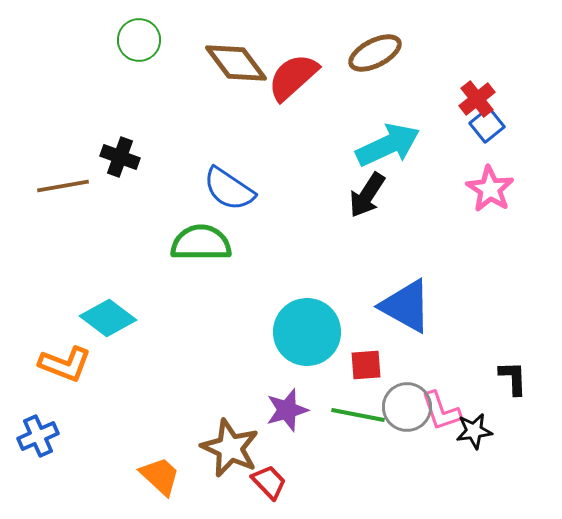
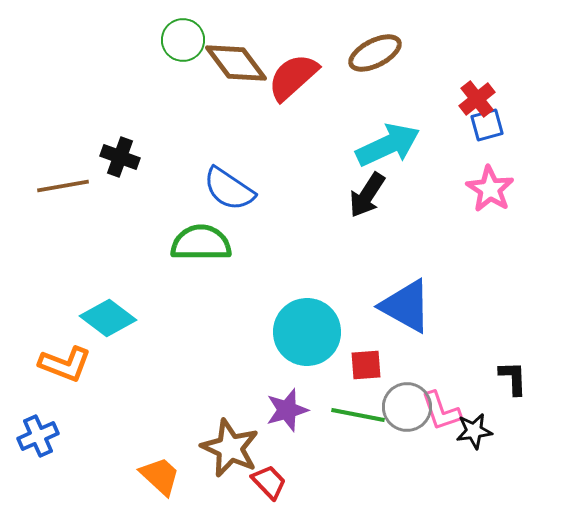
green circle: moved 44 px right
blue square: rotated 24 degrees clockwise
